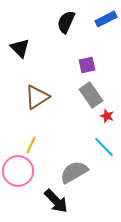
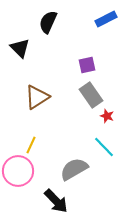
black semicircle: moved 18 px left
gray semicircle: moved 3 px up
